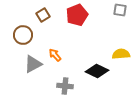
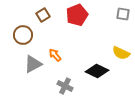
gray square: moved 3 px right, 4 px down
yellow semicircle: moved 1 px up; rotated 150 degrees counterclockwise
gray cross: rotated 21 degrees clockwise
